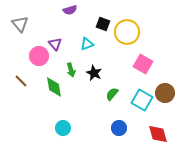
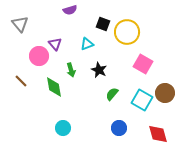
black star: moved 5 px right, 3 px up
